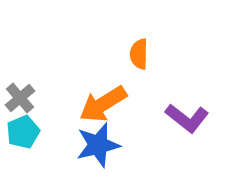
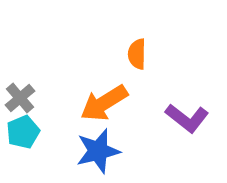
orange semicircle: moved 2 px left
orange arrow: moved 1 px right, 1 px up
blue star: moved 6 px down
